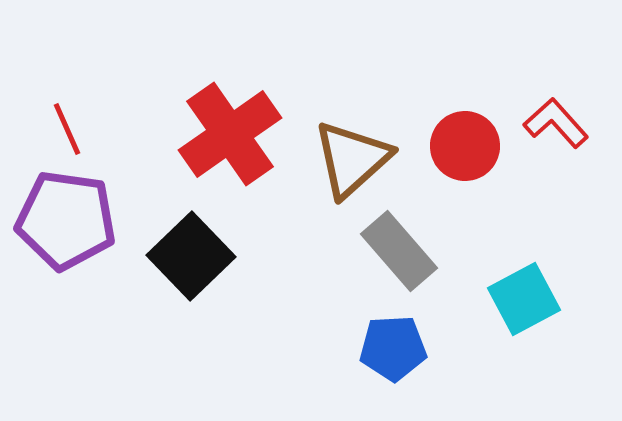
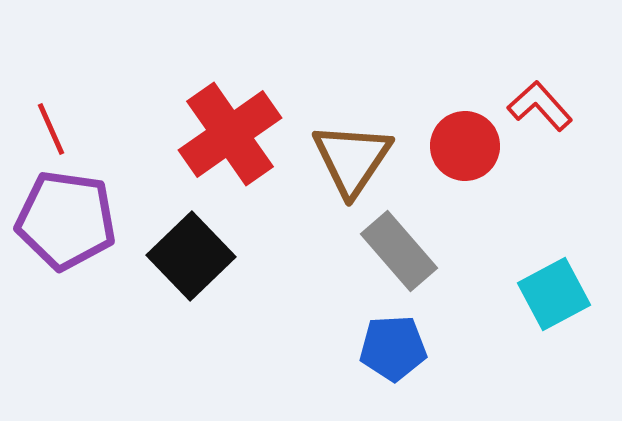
red L-shape: moved 16 px left, 17 px up
red line: moved 16 px left
brown triangle: rotated 14 degrees counterclockwise
cyan square: moved 30 px right, 5 px up
